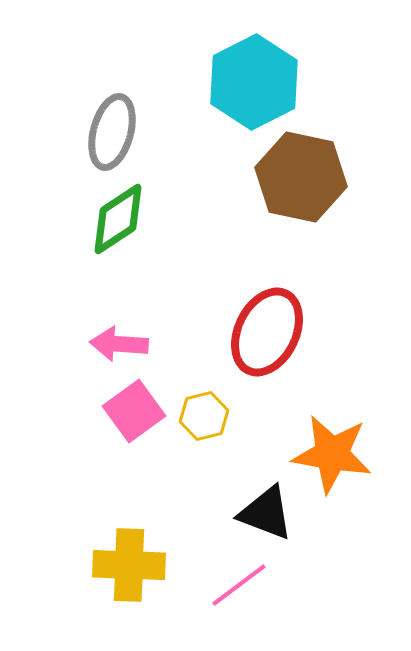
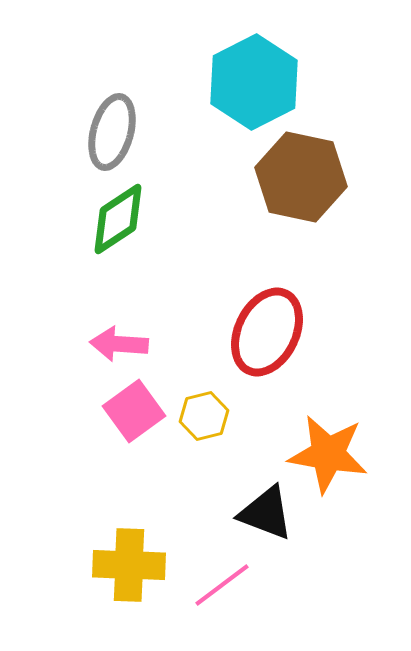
orange star: moved 4 px left
pink line: moved 17 px left
